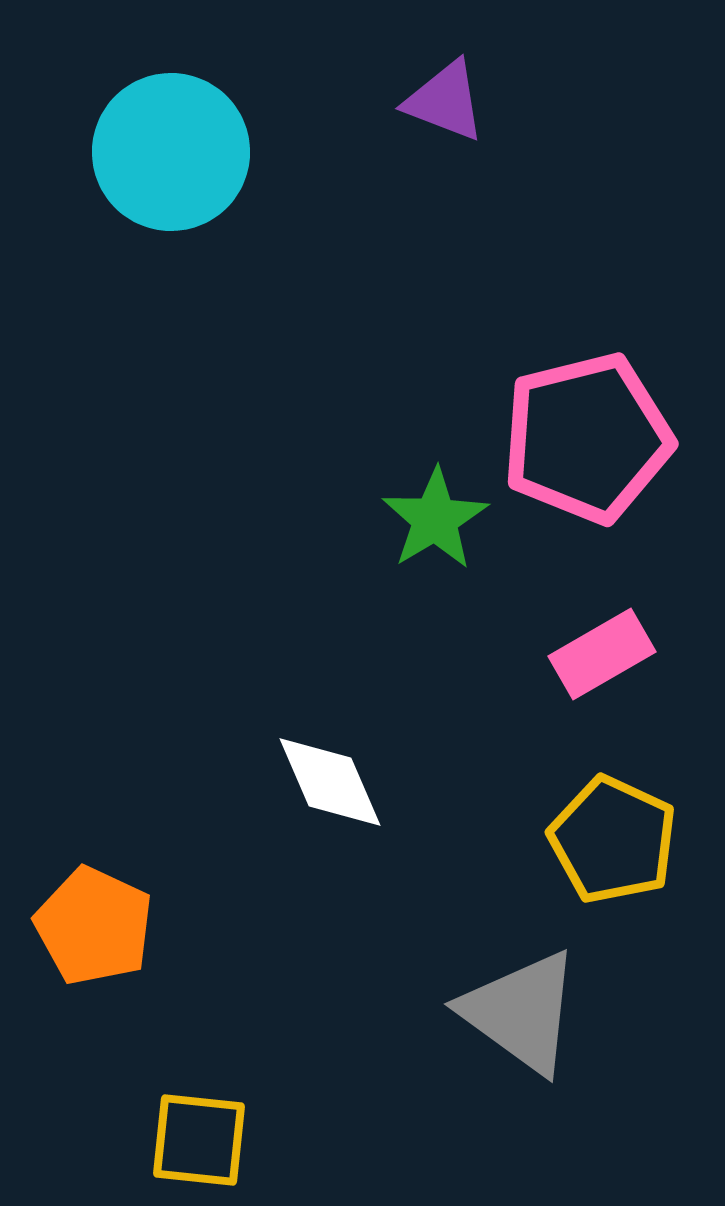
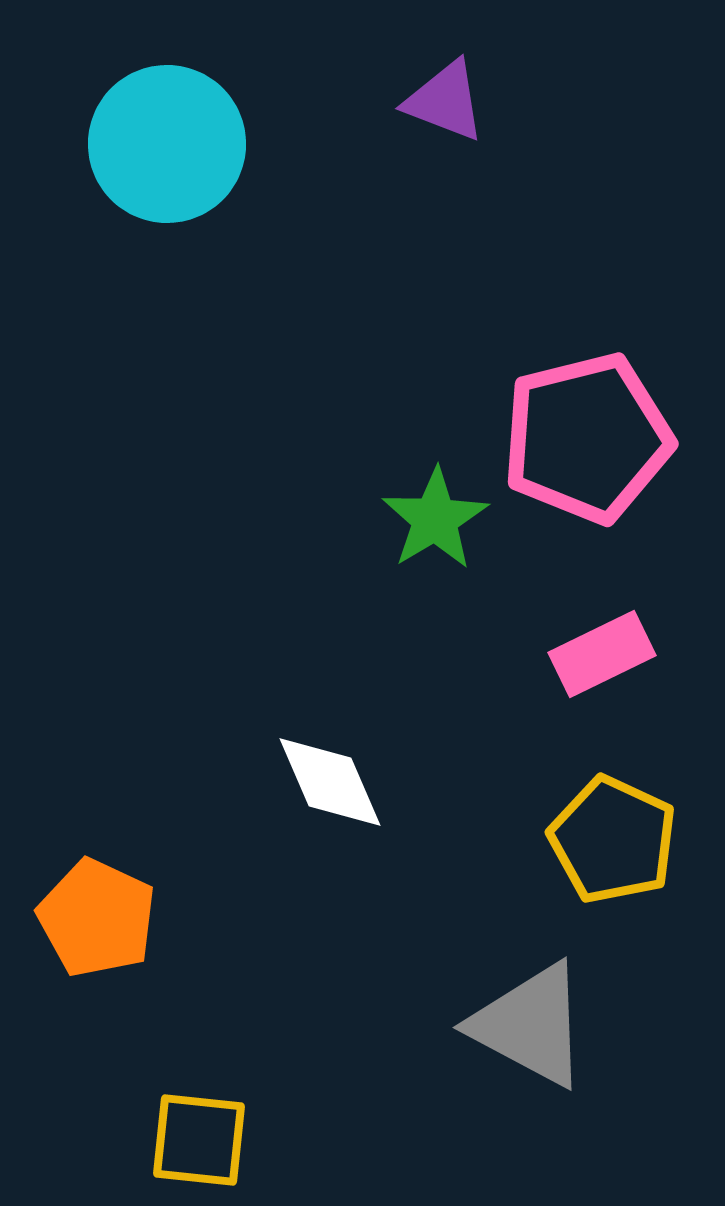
cyan circle: moved 4 px left, 8 px up
pink rectangle: rotated 4 degrees clockwise
orange pentagon: moved 3 px right, 8 px up
gray triangle: moved 9 px right, 13 px down; rotated 8 degrees counterclockwise
